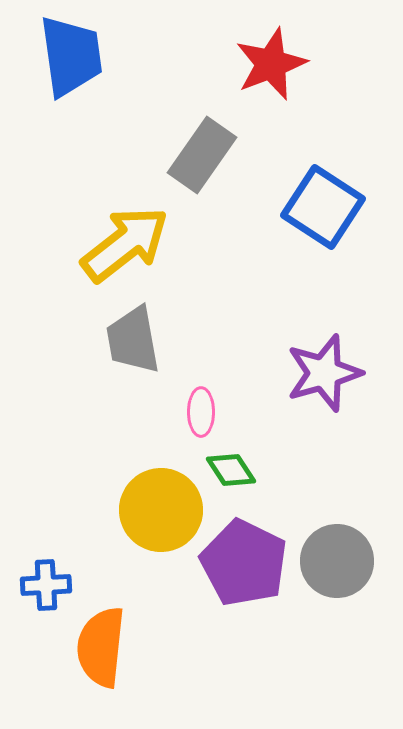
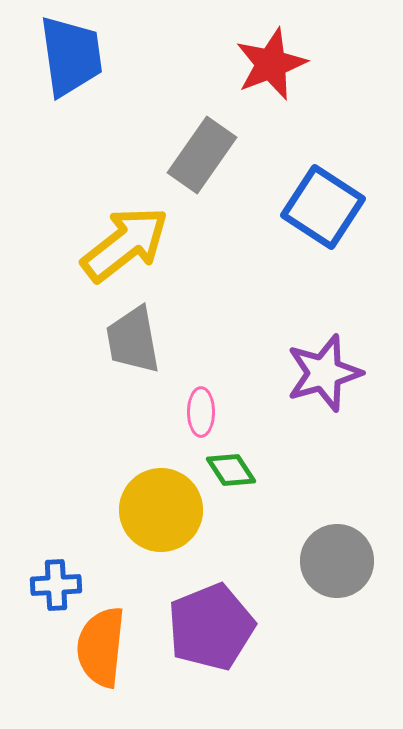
purple pentagon: moved 33 px left, 64 px down; rotated 24 degrees clockwise
blue cross: moved 10 px right
